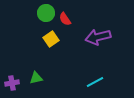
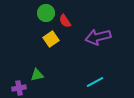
red semicircle: moved 2 px down
green triangle: moved 1 px right, 3 px up
purple cross: moved 7 px right, 5 px down
